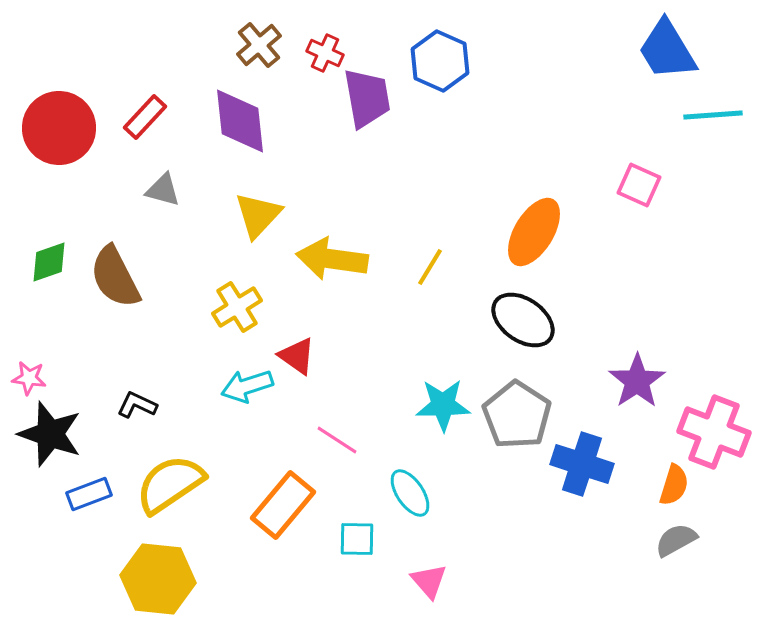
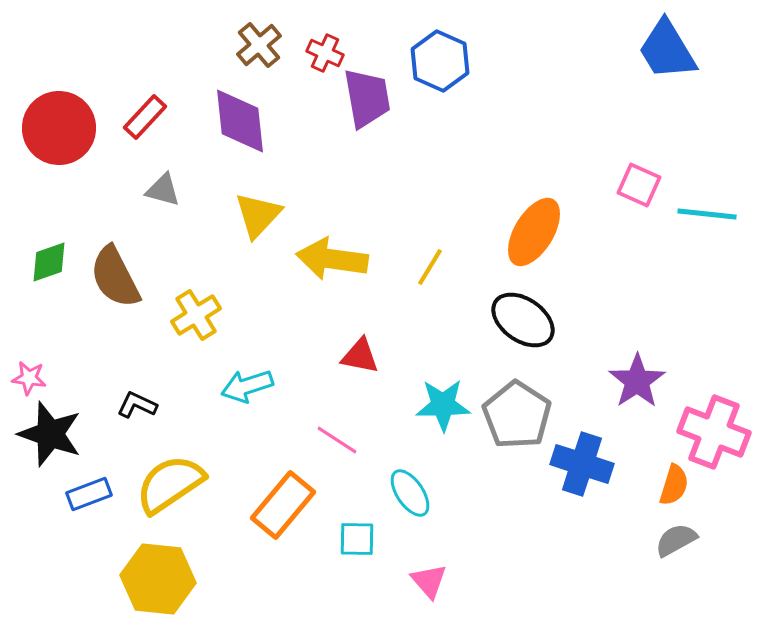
cyan line: moved 6 px left, 99 px down; rotated 10 degrees clockwise
yellow cross: moved 41 px left, 8 px down
red triangle: moved 63 px right; rotated 24 degrees counterclockwise
